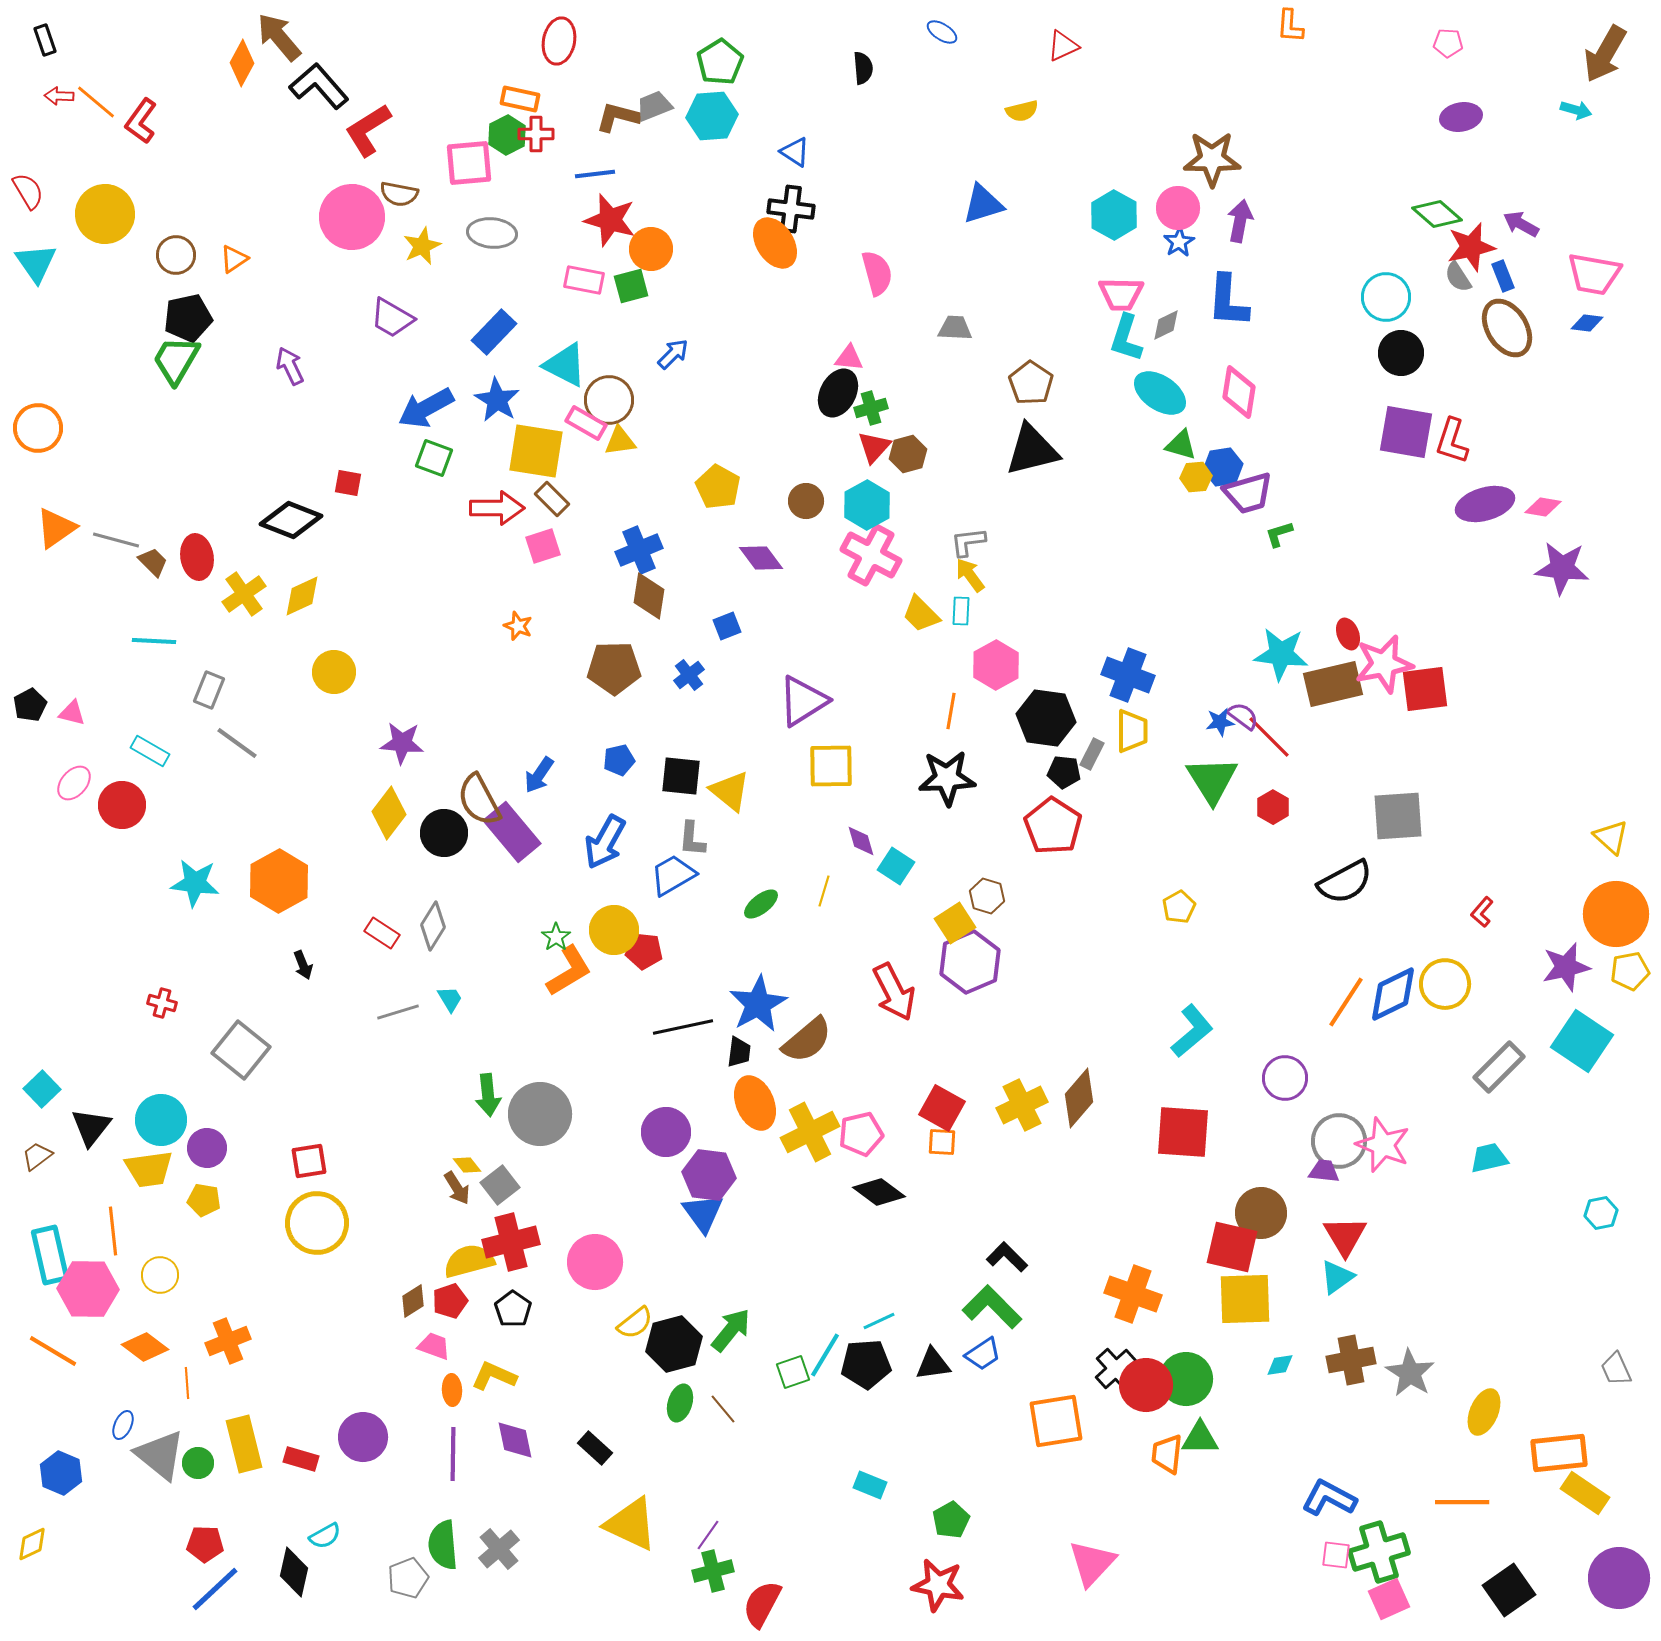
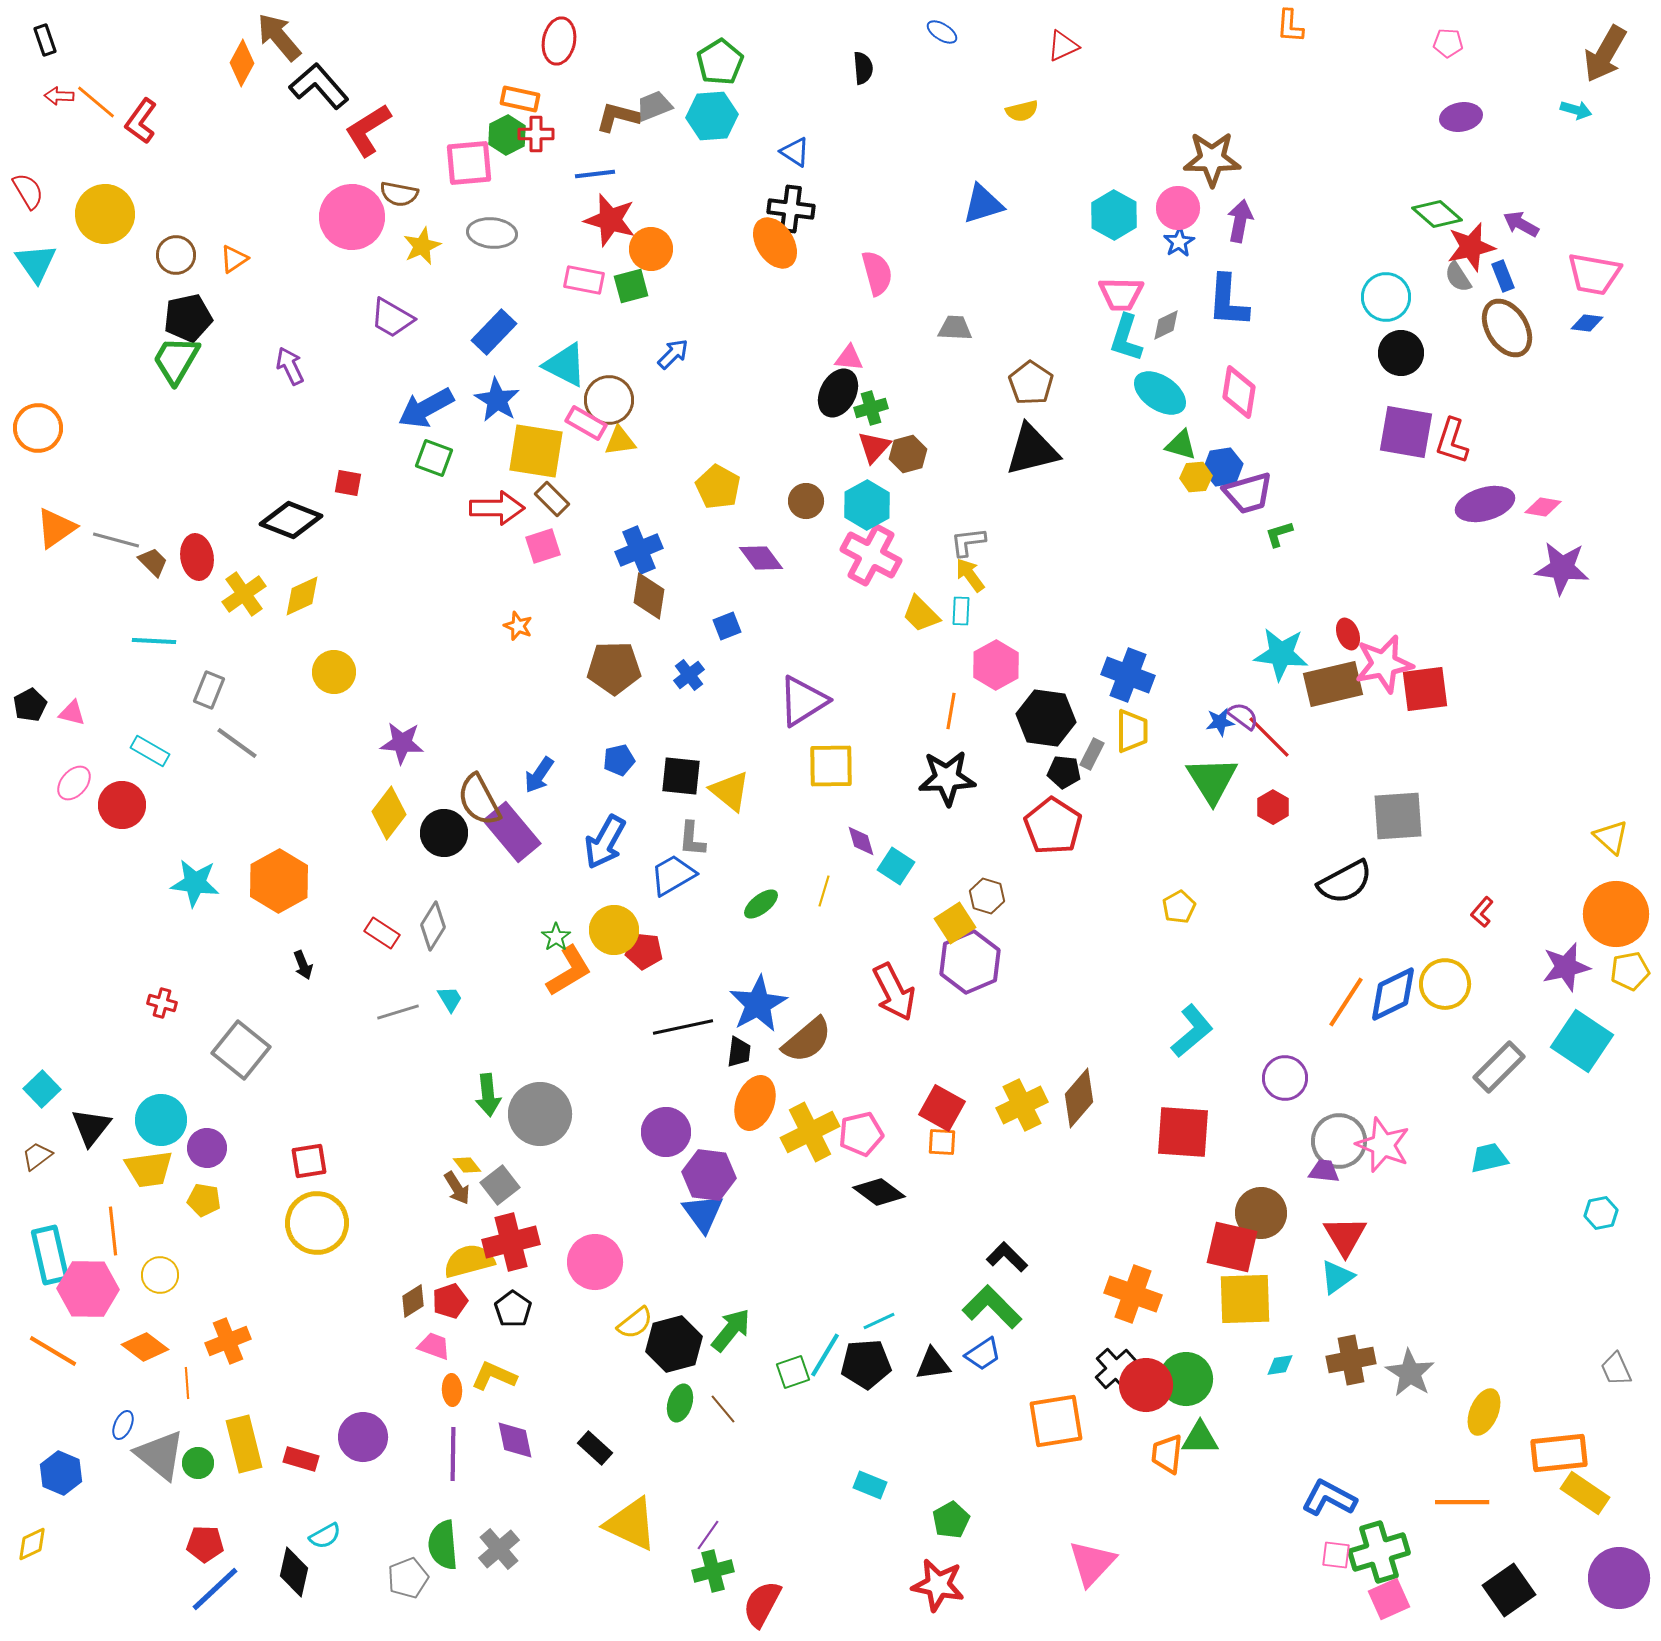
orange ellipse at (755, 1103): rotated 44 degrees clockwise
